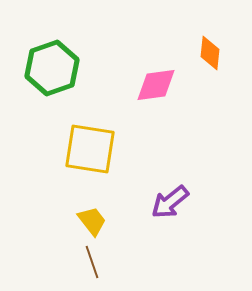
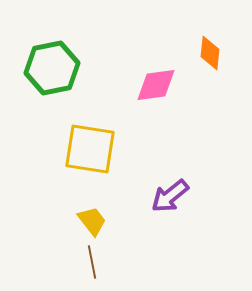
green hexagon: rotated 8 degrees clockwise
purple arrow: moved 6 px up
brown line: rotated 8 degrees clockwise
